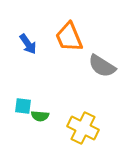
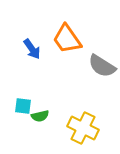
orange trapezoid: moved 2 px left, 2 px down; rotated 12 degrees counterclockwise
blue arrow: moved 4 px right, 5 px down
green semicircle: rotated 18 degrees counterclockwise
